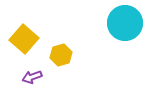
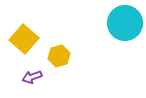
yellow hexagon: moved 2 px left, 1 px down
